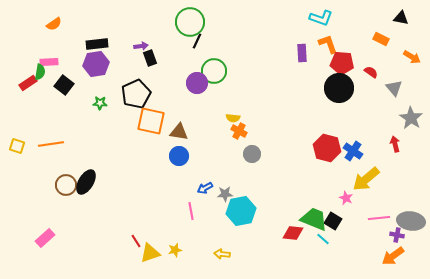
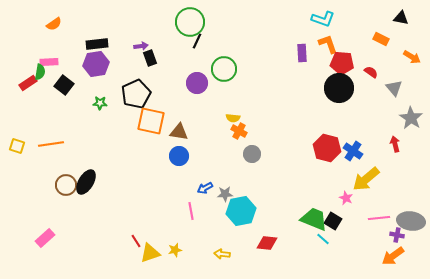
cyan L-shape at (321, 18): moved 2 px right, 1 px down
green circle at (214, 71): moved 10 px right, 2 px up
red diamond at (293, 233): moved 26 px left, 10 px down
